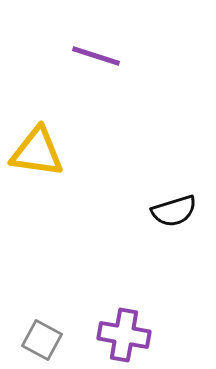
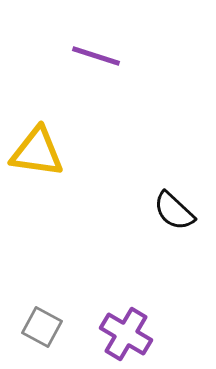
black semicircle: rotated 60 degrees clockwise
purple cross: moved 2 px right, 1 px up; rotated 21 degrees clockwise
gray square: moved 13 px up
